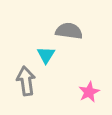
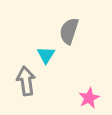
gray semicircle: rotated 80 degrees counterclockwise
pink star: moved 6 px down
